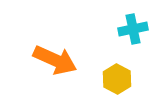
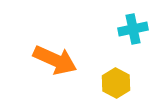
yellow hexagon: moved 1 px left, 4 px down
